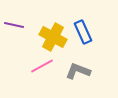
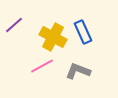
purple line: rotated 54 degrees counterclockwise
